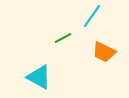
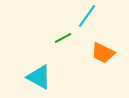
cyan line: moved 5 px left
orange trapezoid: moved 1 px left, 1 px down
